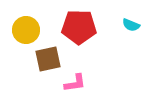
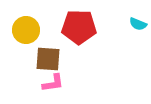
cyan semicircle: moved 7 px right, 1 px up
brown square: rotated 16 degrees clockwise
pink L-shape: moved 22 px left
